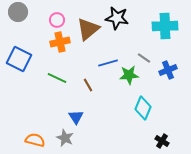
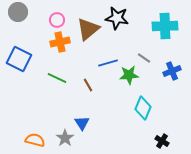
blue cross: moved 4 px right, 1 px down
blue triangle: moved 6 px right, 6 px down
gray star: rotated 12 degrees clockwise
